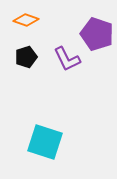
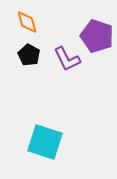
orange diamond: moved 1 px right, 2 px down; rotated 55 degrees clockwise
purple pentagon: moved 2 px down
black pentagon: moved 3 px right, 2 px up; rotated 25 degrees counterclockwise
